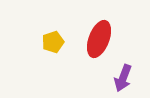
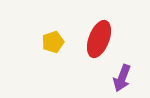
purple arrow: moved 1 px left
